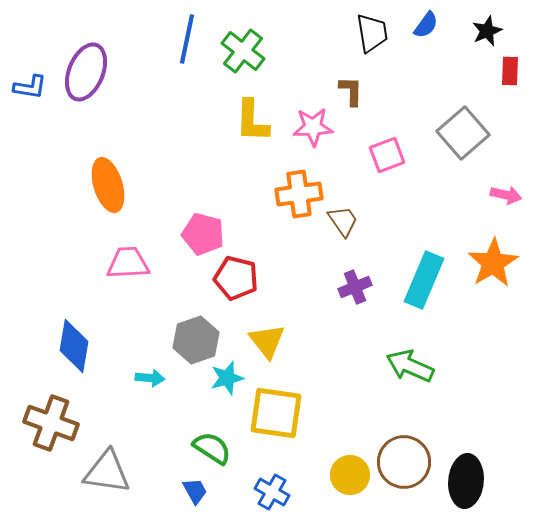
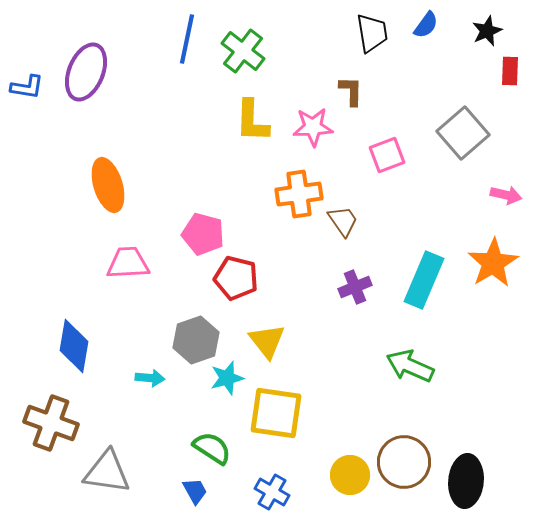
blue L-shape: moved 3 px left
